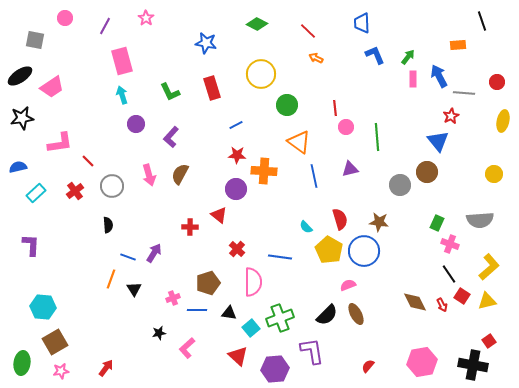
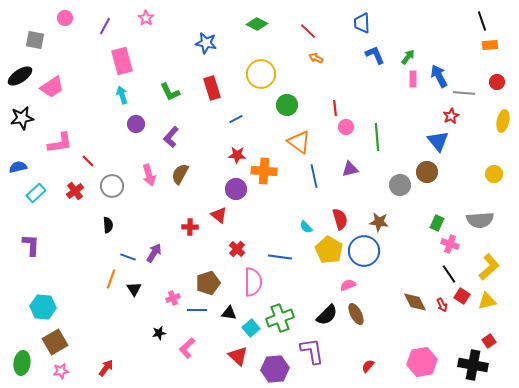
orange rectangle at (458, 45): moved 32 px right
blue line at (236, 125): moved 6 px up
